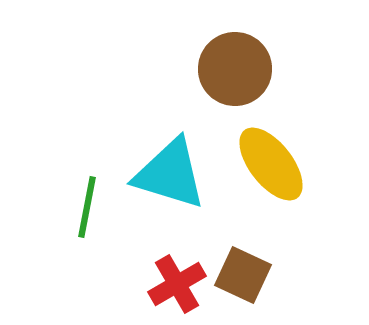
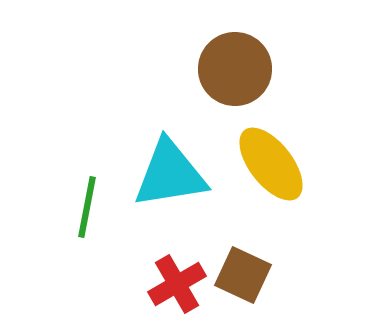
cyan triangle: rotated 26 degrees counterclockwise
